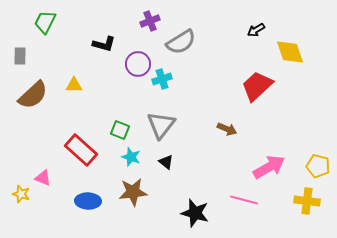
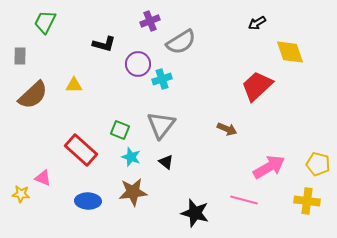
black arrow: moved 1 px right, 7 px up
yellow pentagon: moved 2 px up
yellow star: rotated 12 degrees counterclockwise
